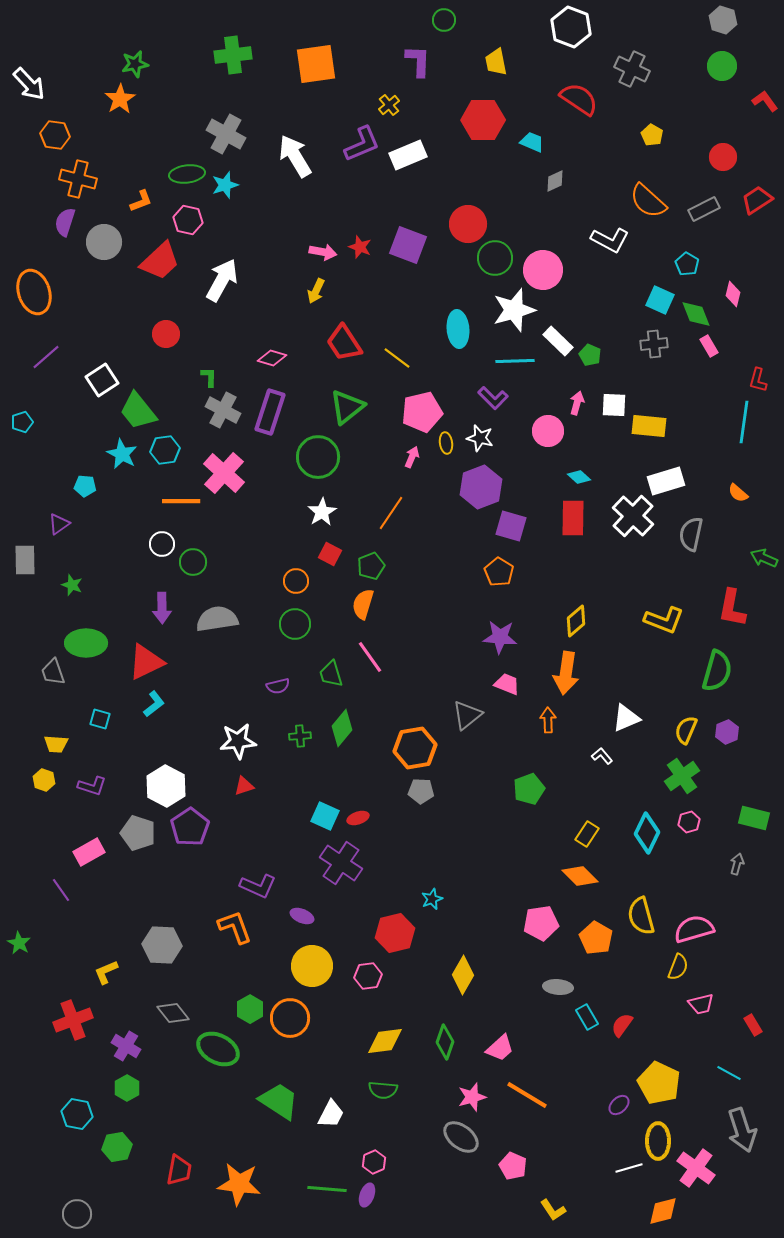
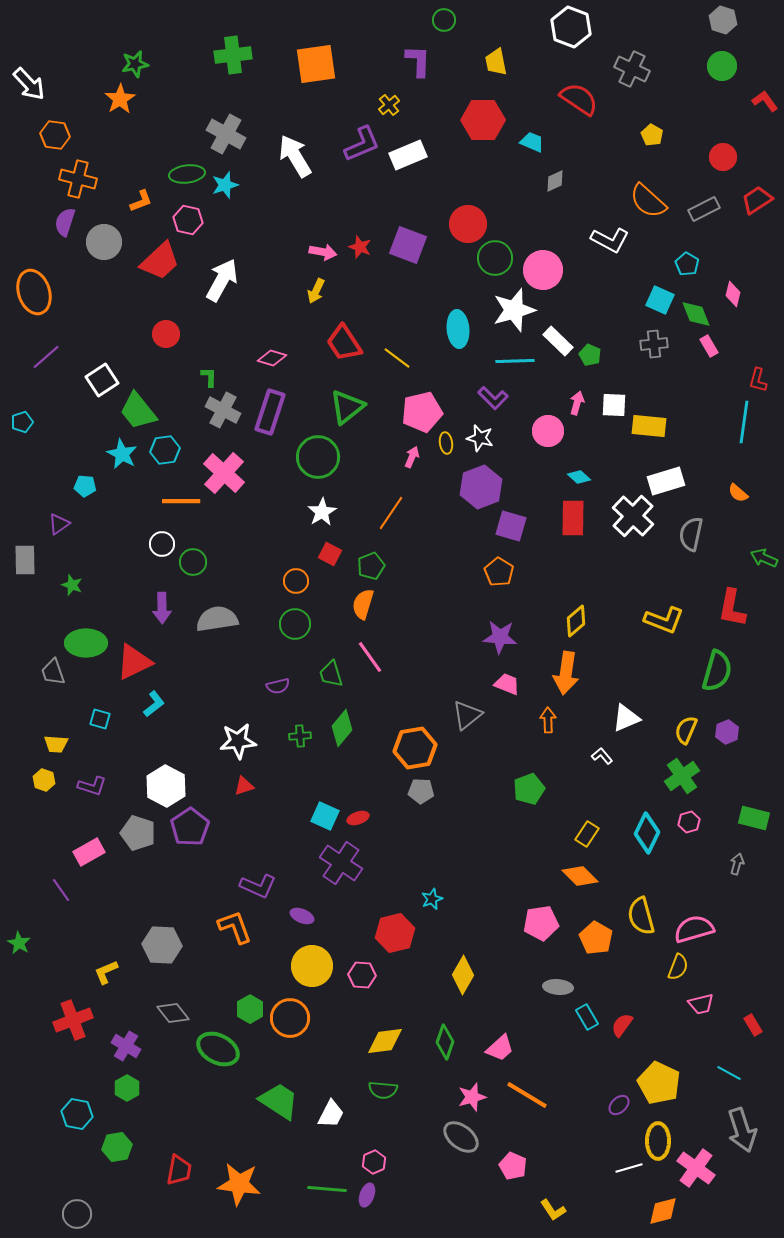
red triangle at (146, 662): moved 12 px left
pink hexagon at (368, 976): moved 6 px left, 1 px up; rotated 12 degrees clockwise
